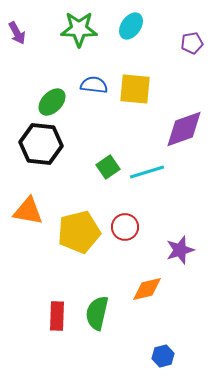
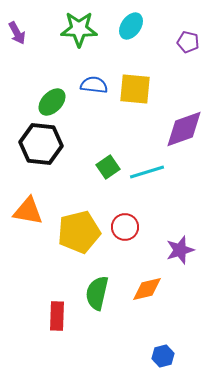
purple pentagon: moved 4 px left, 1 px up; rotated 25 degrees clockwise
green semicircle: moved 20 px up
